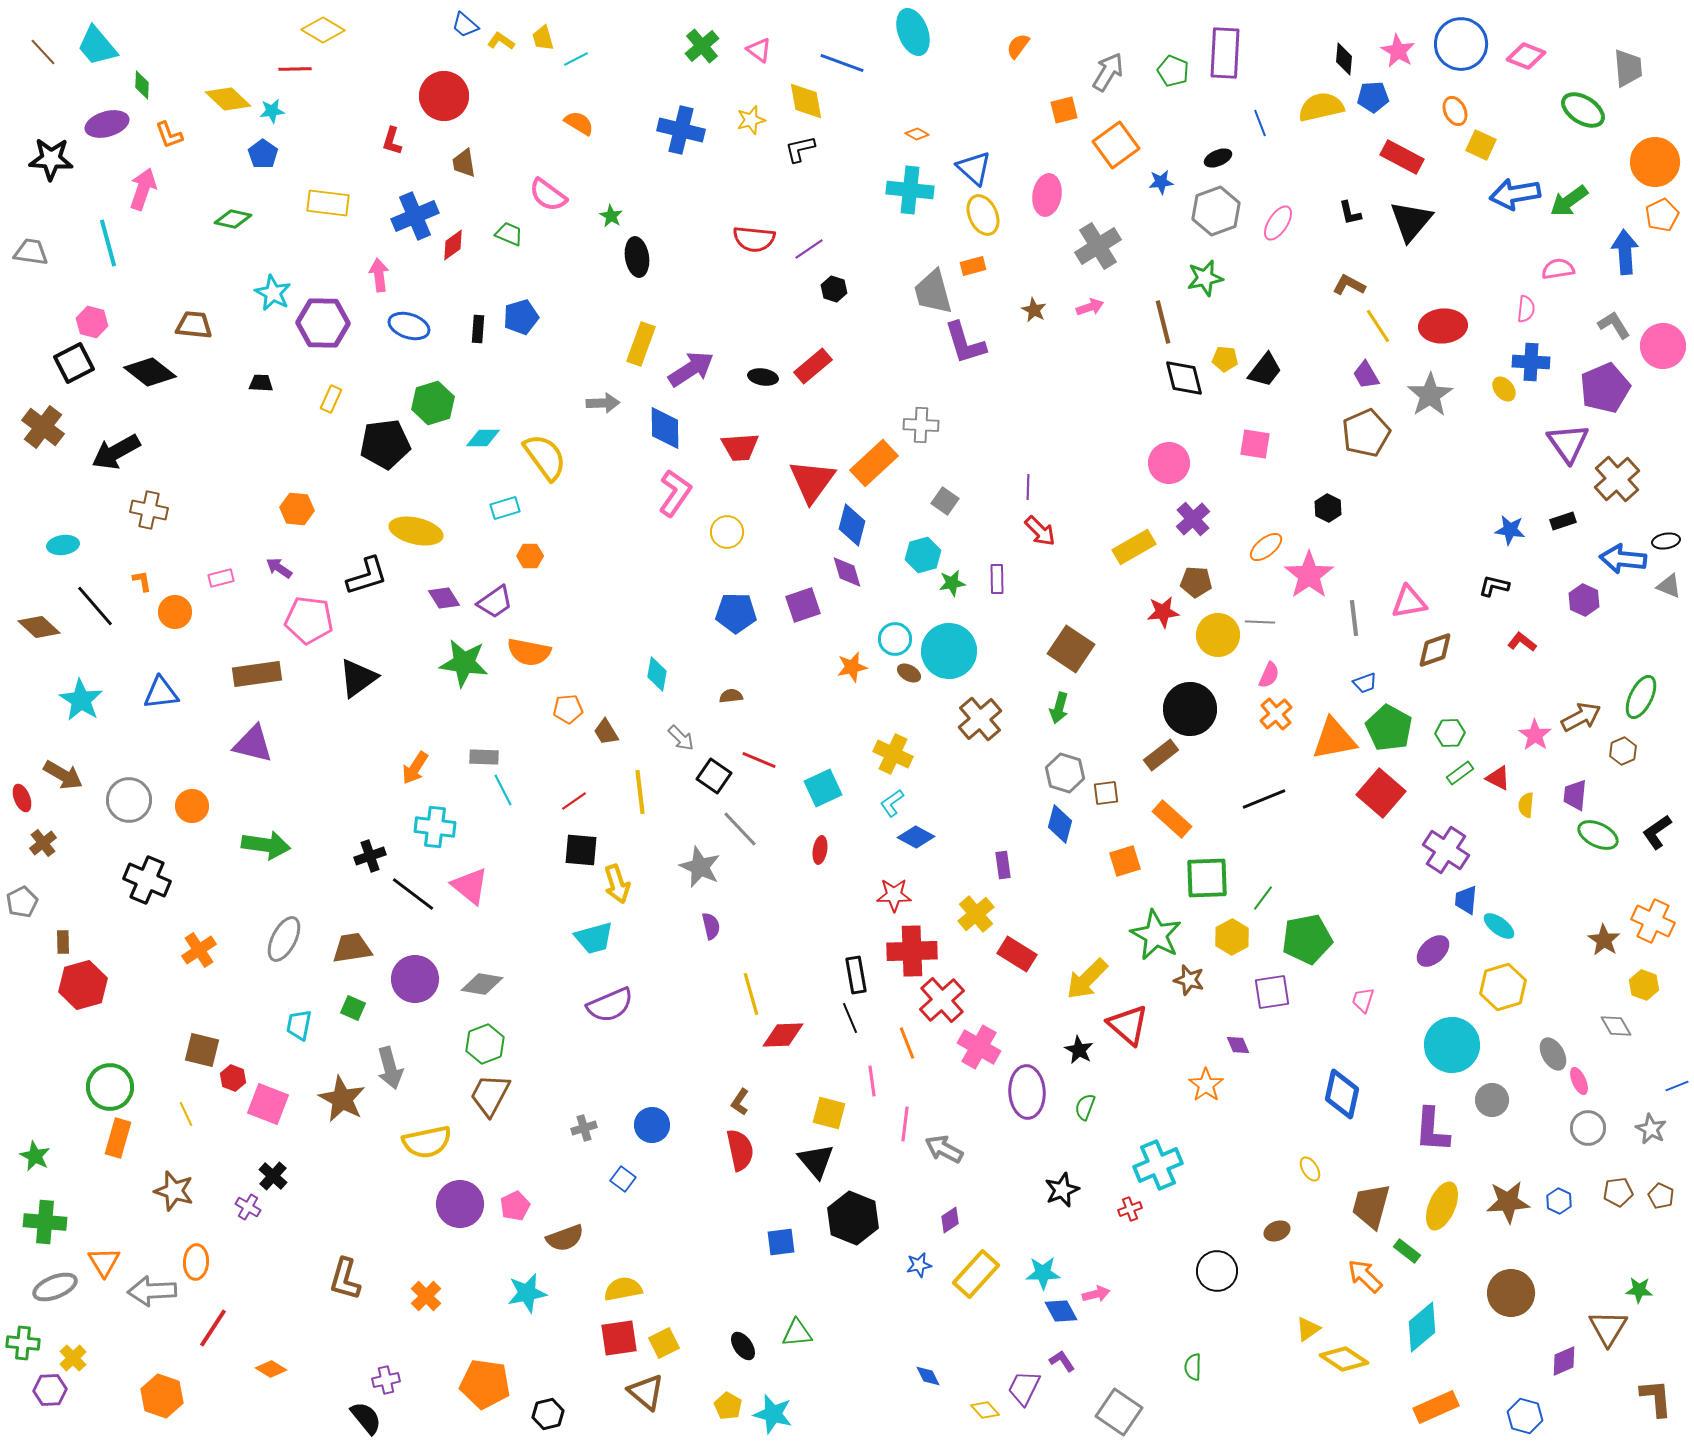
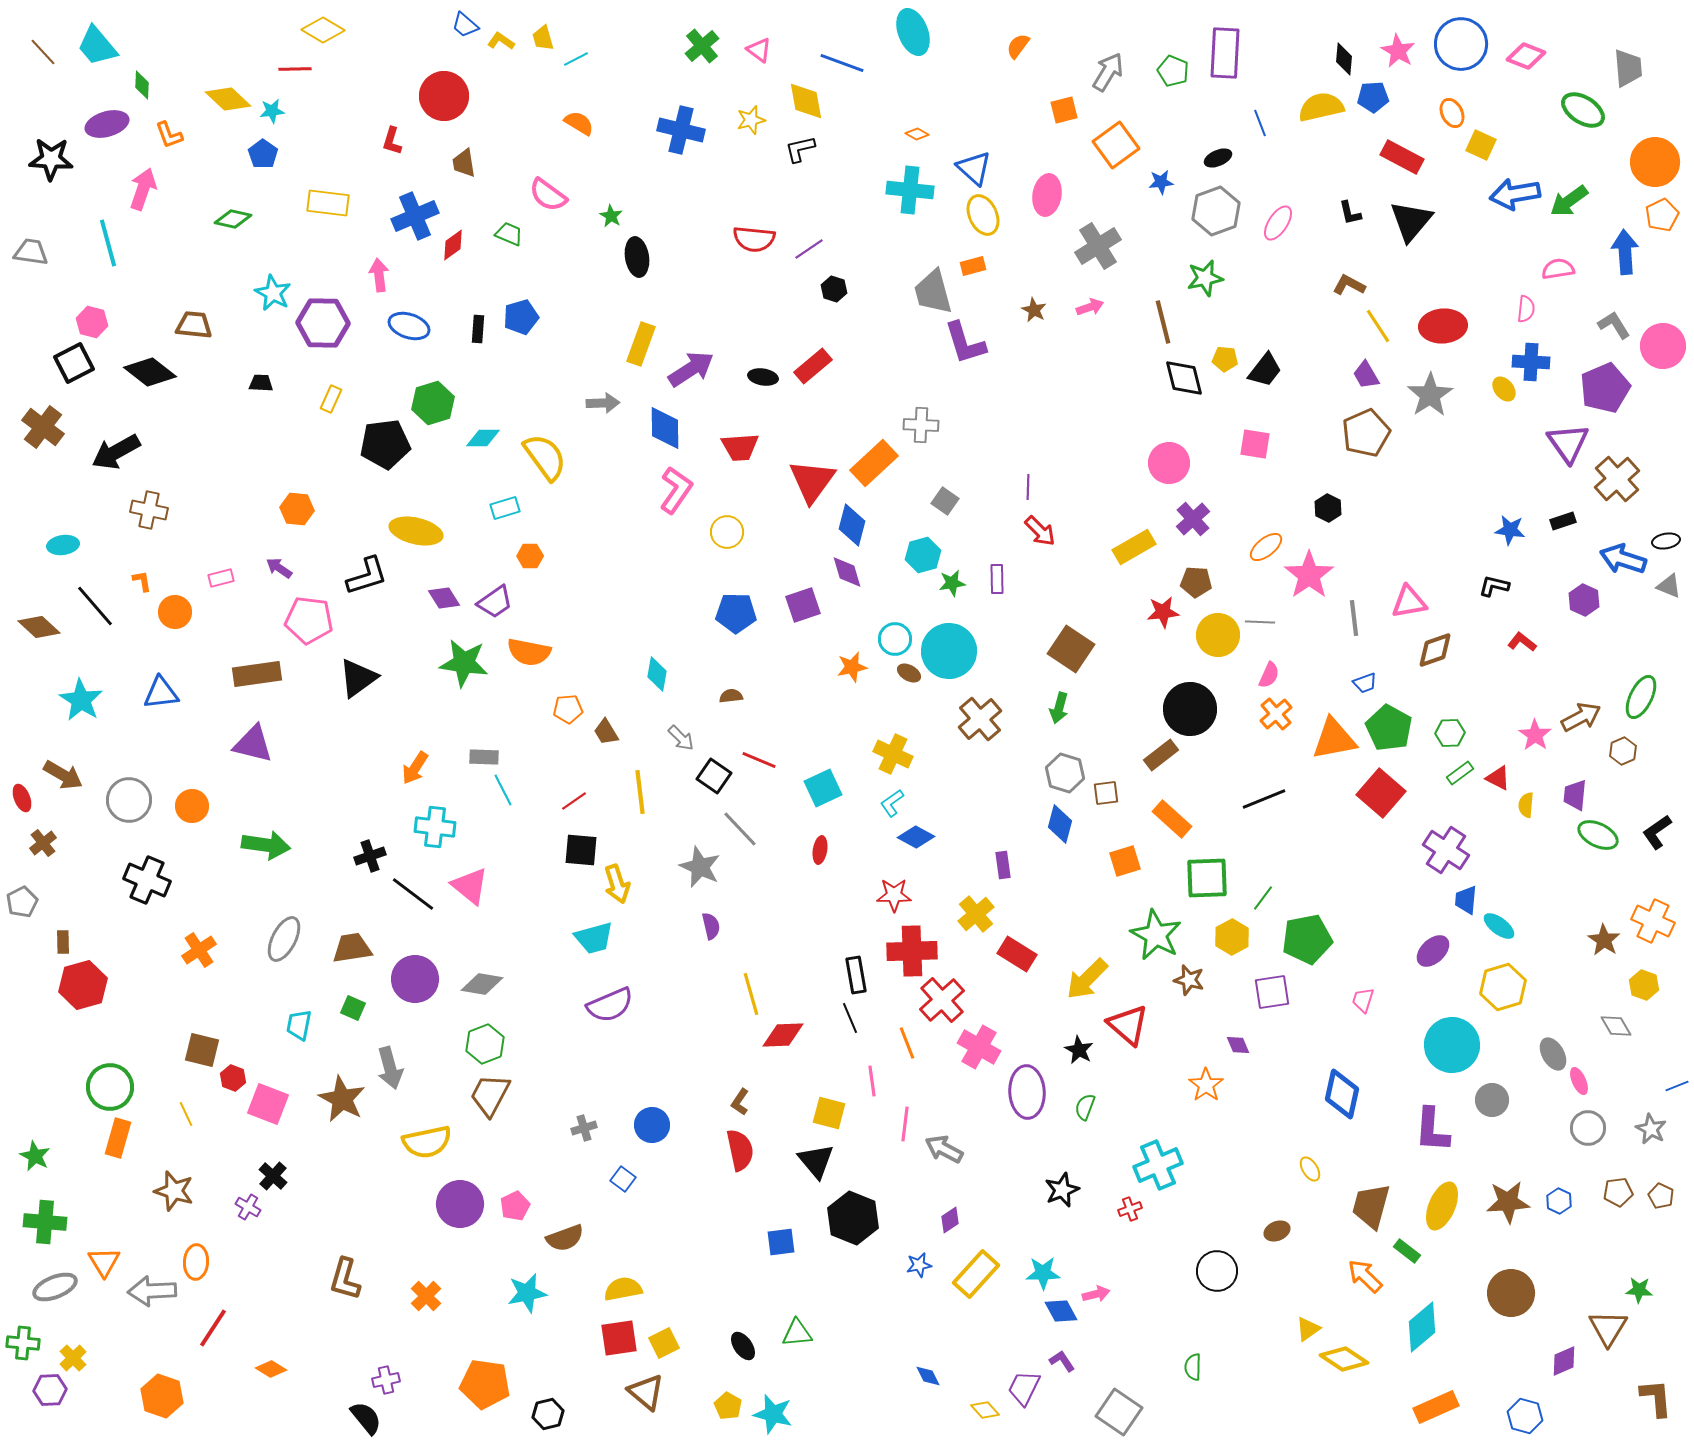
orange ellipse at (1455, 111): moved 3 px left, 2 px down
pink L-shape at (675, 493): moved 1 px right, 3 px up
blue arrow at (1623, 559): rotated 12 degrees clockwise
